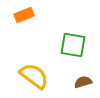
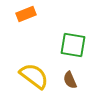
orange rectangle: moved 2 px right, 1 px up
brown semicircle: moved 13 px left, 2 px up; rotated 96 degrees counterclockwise
